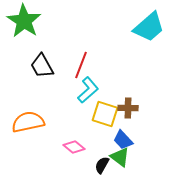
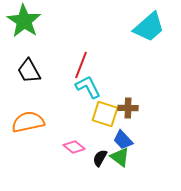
black trapezoid: moved 13 px left, 5 px down
cyan L-shape: moved 3 px up; rotated 76 degrees counterclockwise
black semicircle: moved 2 px left, 7 px up
